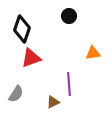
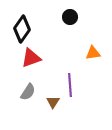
black circle: moved 1 px right, 1 px down
black diamond: rotated 16 degrees clockwise
purple line: moved 1 px right, 1 px down
gray semicircle: moved 12 px right, 2 px up
brown triangle: rotated 32 degrees counterclockwise
